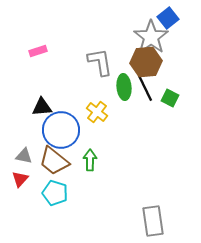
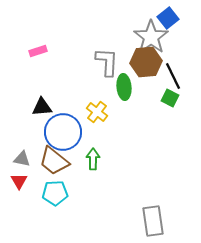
gray L-shape: moved 7 px right; rotated 12 degrees clockwise
black line: moved 28 px right, 12 px up
blue circle: moved 2 px right, 2 px down
gray triangle: moved 2 px left, 3 px down
green arrow: moved 3 px right, 1 px up
red triangle: moved 1 px left, 2 px down; rotated 12 degrees counterclockwise
cyan pentagon: rotated 20 degrees counterclockwise
